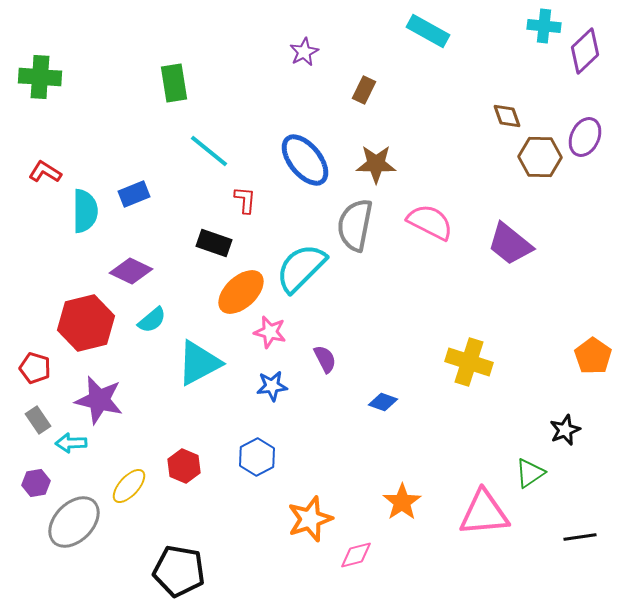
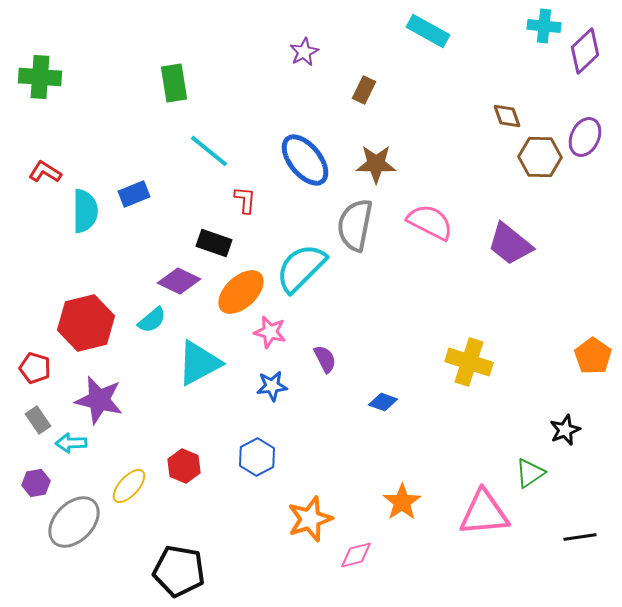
purple diamond at (131, 271): moved 48 px right, 10 px down
